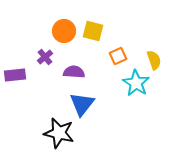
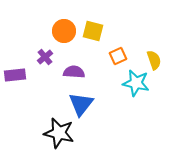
cyan star: rotated 20 degrees counterclockwise
blue triangle: moved 1 px left
